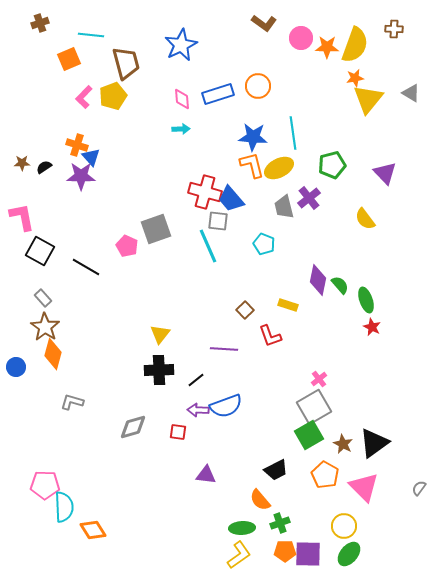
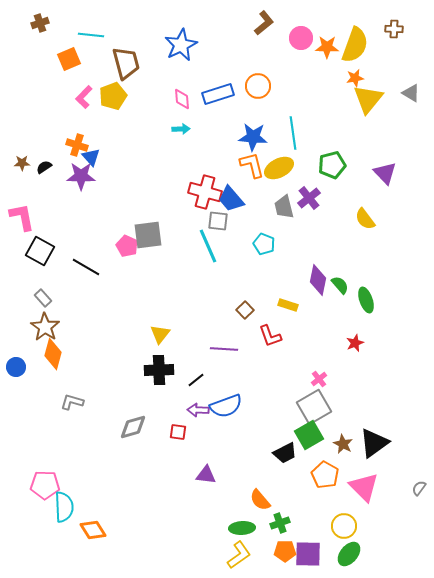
brown L-shape at (264, 23): rotated 75 degrees counterclockwise
gray square at (156, 229): moved 8 px left, 6 px down; rotated 12 degrees clockwise
red star at (372, 327): moved 17 px left, 16 px down; rotated 24 degrees clockwise
black trapezoid at (276, 470): moved 9 px right, 17 px up
